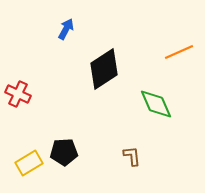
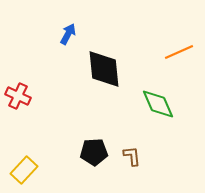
blue arrow: moved 2 px right, 5 px down
black diamond: rotated 63 degrees counterclockwise
red cross: moved 2 px down
green diamond: moved 2 px right
black pentagon: moved 30 px right
yellow rectangle: moved 5 px left, 7 px down; rotated 16 degrees counterclockwise
